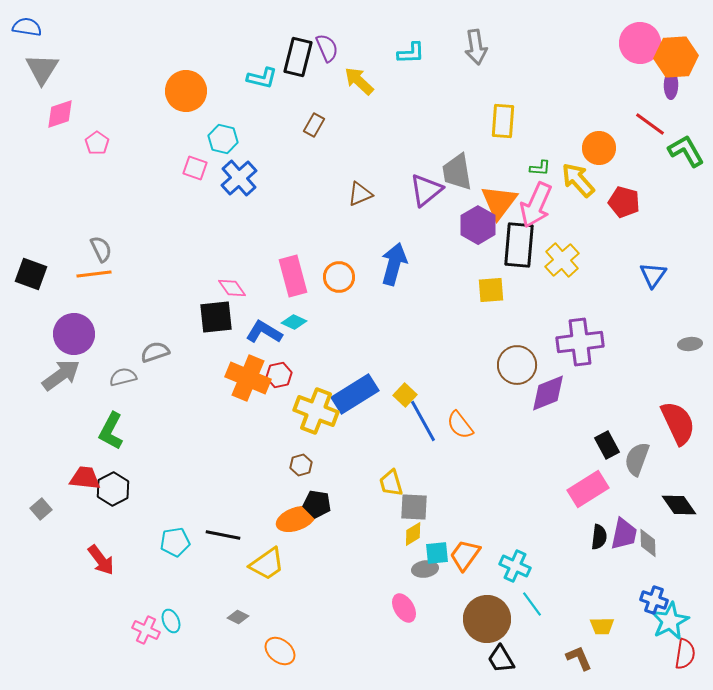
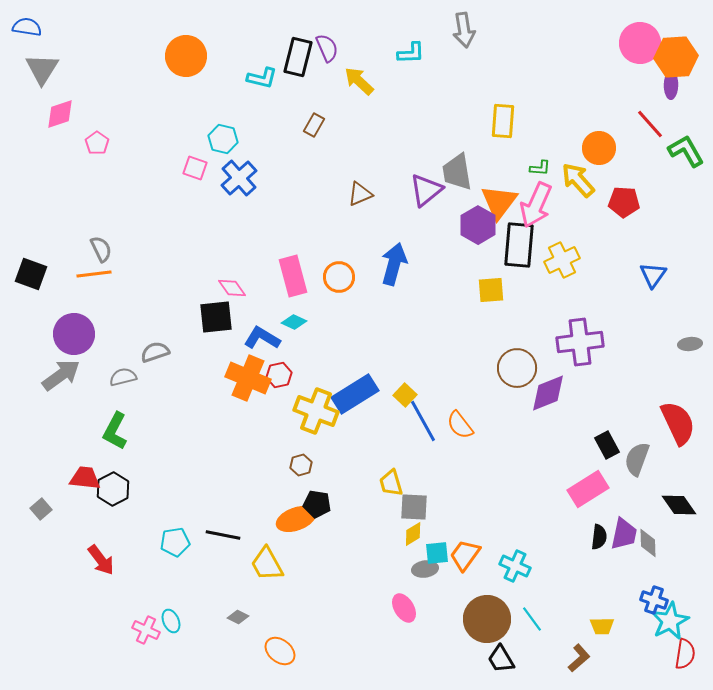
gray arrow at (476, 47): moved 12 px left, 17 px up
orange circle at (186, 91): moved 35 px up
red line at (650, 124): rotated 12 degrees clockwise
red pentagon at (624, 202): rotated 12 degrees counterclockwise
yellow cross at (562, 260): rotated 16 degrees clockwise
blue L-shape at (264, 332): moved 2 px left, 6 px down
brown circle at (517, 365): moved 3 px down
green L-shape at (111, 431): moved 4 px right
yellow trapezoid at (267, 564): rotated 96 degrees clockwise
cyan line at (532, 604): moved 15 px down
brown L-shape at (579, 658): rotated 72 degrees clockwise
